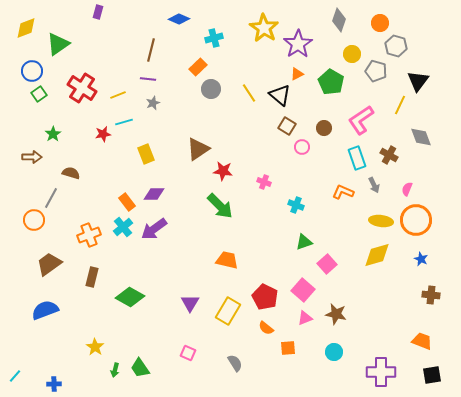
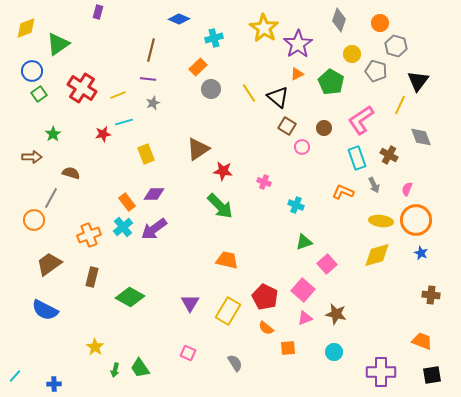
black triangle at (280, 95): moved 2 px left, 2 px down
blue star at (421, 259): moved 6 px up
blue semicircle at (45, 310): rotated 132 degrees counterclockwise
